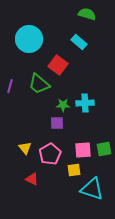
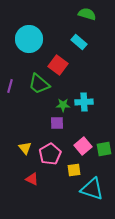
cyan cross: moved 1 px left, 1 px up
pink square: moved 4 px up; rotated 36 degrees counterclockwise
